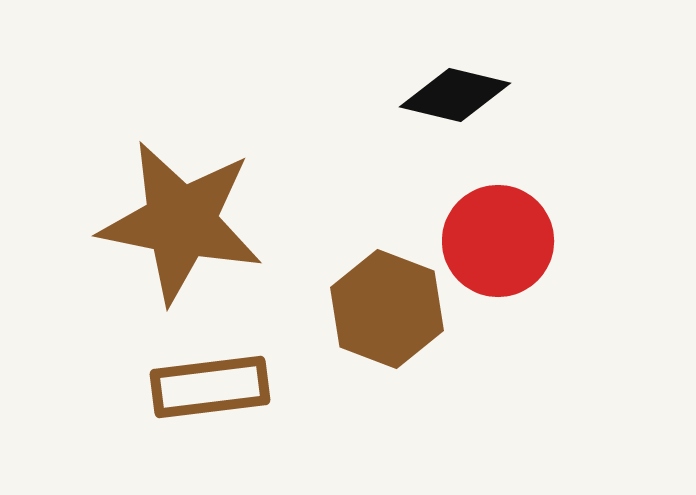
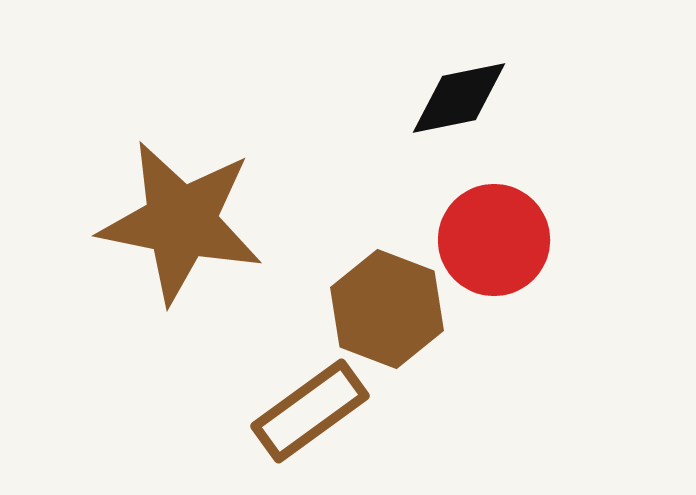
black diamond: moved 4 px right, 3 px down; rotated 25 degrees counterclockwise
red circle: moved 4 px left, 1 px up
brown rectangle: moved 100 px right, 24 px down; rotated 29 degrees counterclockwise
